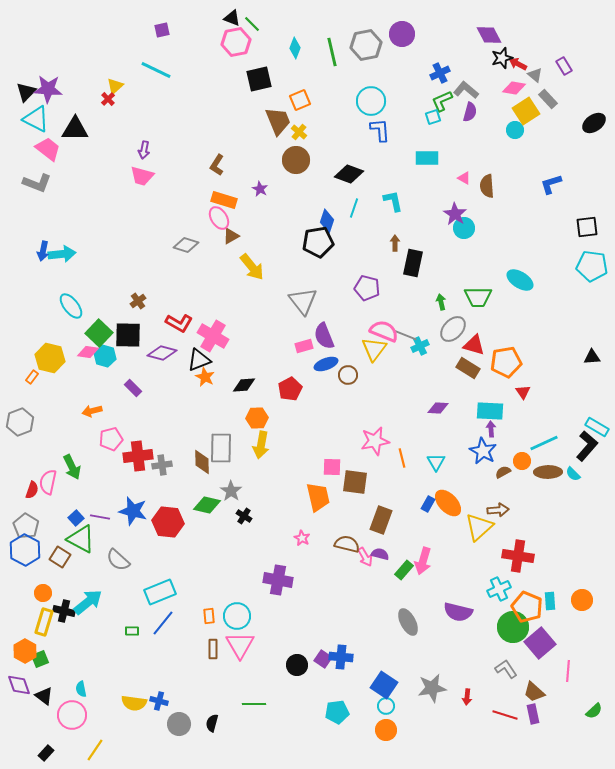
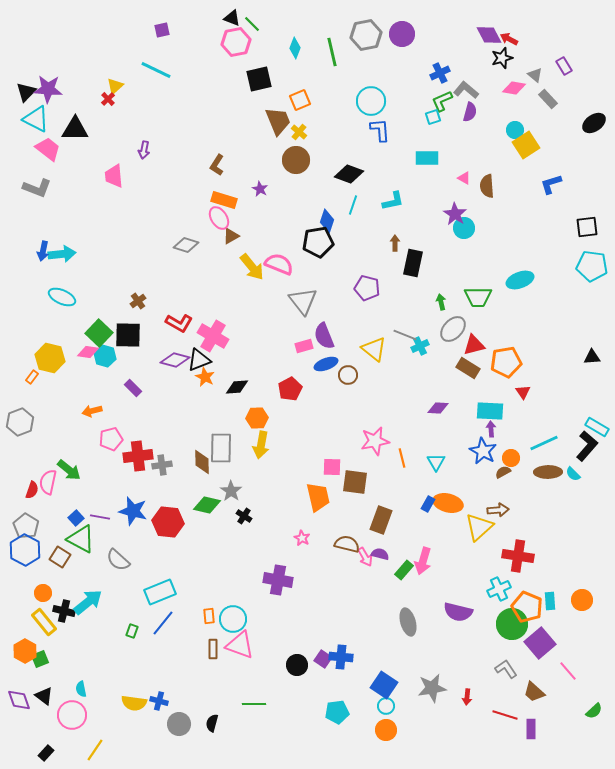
gray hexagon at (366, 45): moved 10 px up
red arrow at (518, 64): moved 9 px left, 25 px up
yellow square at (526, 111): moved 34 px down
pink trapezoid at (142, 176): moved 28 px left; rotated 70 degrees clockwise
gray L-shape at (37, 183): moved 5 px down
cyan L-shape at (393, 201): rotated 90 degrees clockwise
cyan line at (354, 208): moved 1 px left, 3 px up
cyan ellipse at (520, 280): rotated 52 degrees counterclockwise
cyan ellipse at (71, 306): moved 9 px left, 9 px up; rotated 28 degrees counterclockwise
pink semicircle at (384, 331): moved 105 px left, 67 px up
red triangle at (474, 345): rotated 30 degrees counterclockwise
yellow triangle at (374, 349): rotated 28 degrees counterclockwise
purple diamond at (162, 353): moved 13 px right, 7 px down
black diamond at (244, 385): moved 7 px left, 2 px down
orange circle at (522, 461): moved 11 px left, 3 px up
green arrow at (72, 467): moved 3 px left, 3 px down; rotated 25 degrees counterclockwise
orange ellipse at (448, 503): rotated 32 degrees counterclockwise
cyan circle at (237, 616): moved 4 px left, 3 px down
yellow rectangle at (44, 622): rotated 56 degrees counterclockwise
gray ellipse at (408, 622): rotated 12 degrees clockwise
green circle at (513, 627): moved 1 px left, 3 px up
green rectangle at (132, 631): rotated 72 degrees counterclockwise
pink triangle at (240, 645): rotated 40 degrees counterclockwise
pink line at (568, 671): rotated 45 degrees counterclockwise
purple diamond at (19, 685): moved 15 px down
purple rectangle at (533, 714): moved 2 px left, 15 px down; rotated 12 degrees clockwise
